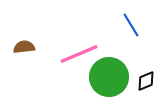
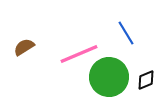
blue line: moved 5 px left, 8 px down
brown semicircle: rotated 25 degrees counterclockwise
black diamond: moved 1 px up
